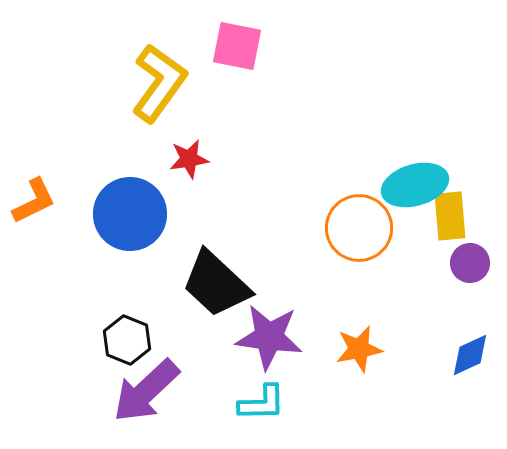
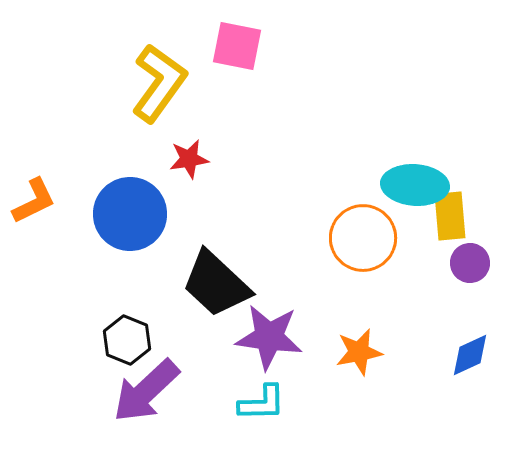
cyan ellipse: rotated 20 degrees clockwise
orange circle: moved 4 px right, 10 px down
orange star: moved 3 px down
